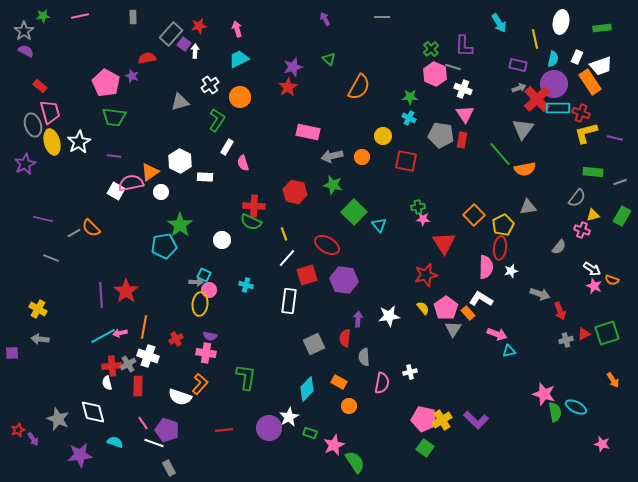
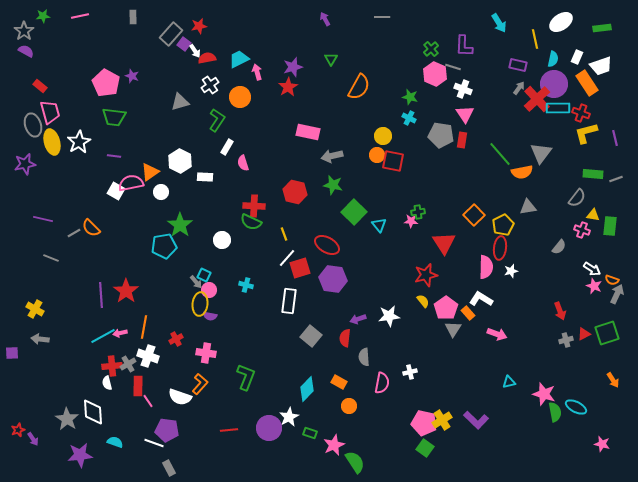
white ellipse at (561, 22): rotated 45 degrees clockwise
pink arrow at (237, 29): moved 20 px right, 43 px down
white arrow at (195, 51): rotated 144 degrees clockwise
red semicircle at (147, 58): moved 60 px right
green triangle at (329, 59): moved 2 px right; rotated 16 degrees clockwise
orange rectangle at (590, 82): moved 3 px left, 1 px down
gray arrow at (519, 88): rotated 32 degrees counterclockwise
green star at (410, 97): rotated 14 degrees clockwise
gray triangle at (523, 129): moved 18 px right, 24 px down
purple line at (615, 138): rotated 63 degrees clockwise
orange circle at (362, 157): moved 15 px right, 2 px up
red square at (406, 161): moved 13 px left
purple star at (25, 164): rotated 15 degrees clockwise
orange semicircle at (525, 169): moved 3 px left, 3 px down
green rectangle at (593, 172): moved 2 px down
gray line at (620, 182): moved 4 px left, 3 px up
green cross at (418, 207): moved 5 px down
yellow triangle at (593, 215): rotated 24 degrees clockwise
green rectangle at (622, 216): moved 12 px left, 10 px down; rotated 24 degrees counterclockwise
pink star at (423, 219): moved 12 px left, 2 px down
red square at (307, 275): moved 7 px left, 7 px up
purple hexagon at (344, 280): moved 11 px left, 1 px up
gray arrow at (196, 282): rotated 48 degrees clockwise
gray arrow at (540, 294): moved 77 px right; rotated 84 degrees counterclockwise
yellow semicircle at (423, 308): moved 7 px up
yellow cross at (38, 309): moved 3 px left
purple arrow at (358, 319): rotated 112 degrees counterclockwise
purple semicircle at (210, 336): moved 20 px up
gray square at (314, 344): moved 3 px left, 8 px up; rotated 25 degrees counterclockwise
cyan triangle at (509, 351): moved 31 px down
green L-shape at (246, 377): rotated 12 degrees clockwise
white diamond at (93, 412): rotated 12 degrees clockwise
gray star at (58, 419): moved 9 px right; rotated 10 degrees clockwise
pink pentagon at (424, 419): moved 4 px down
pink line at (143, 423): moved 5 px right, 22 px up
purple pentagon at (167, 430): rotated 10 degrees counterclockwise
red line at (224, 430): moved 5 px right
